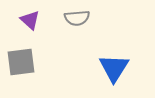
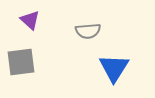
gray semicircle: moved 11 px right, 13 px down
